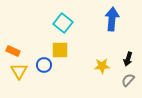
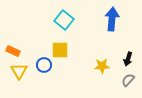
cyan square: moved 1 px right, 3 px up
